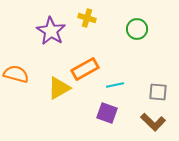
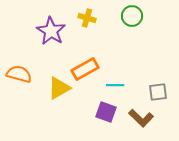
green circle: moved 5 px left, 13 px up
orange semicircle: moved 3 px right
cyan line: rotated 12 degrees clockwise
gray square: rotated 12 degrees counterclockwise
purple square: moved 1 px left, 1 px up
brown L-shape: moved 12 px left, 4 px up
